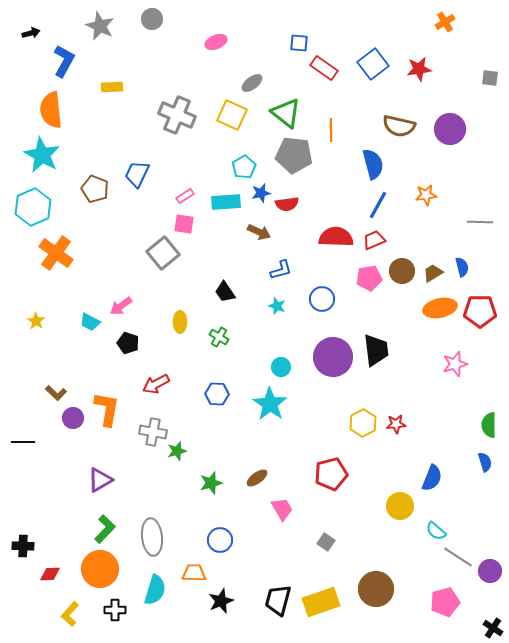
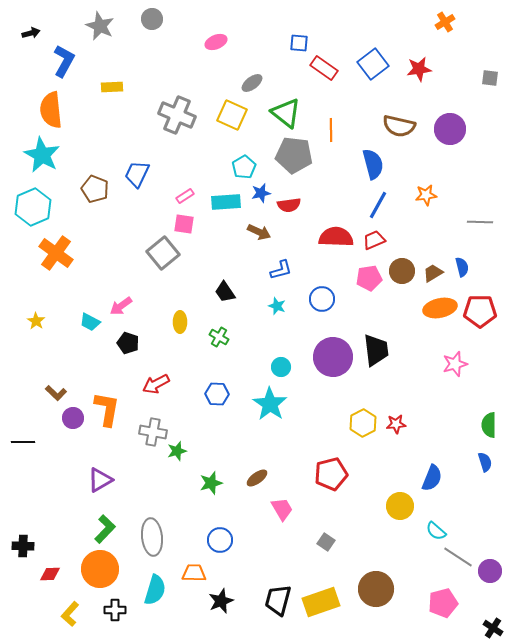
red semicircle at (287, 204): moved 2 px right, 1 px down
pink pentagon at (445, 602): moved 2 px left, 1 px down
